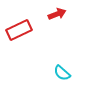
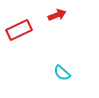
red arrow: moved 1 px down
